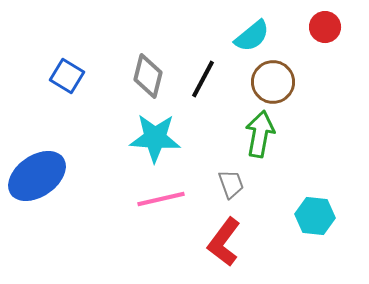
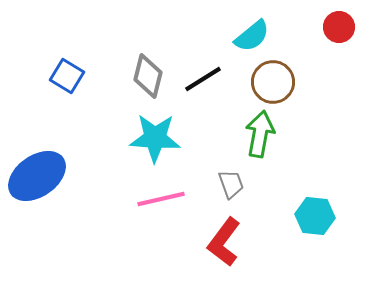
red circle: moved 14 px right
black line: rotated 30 degrees clockwise
